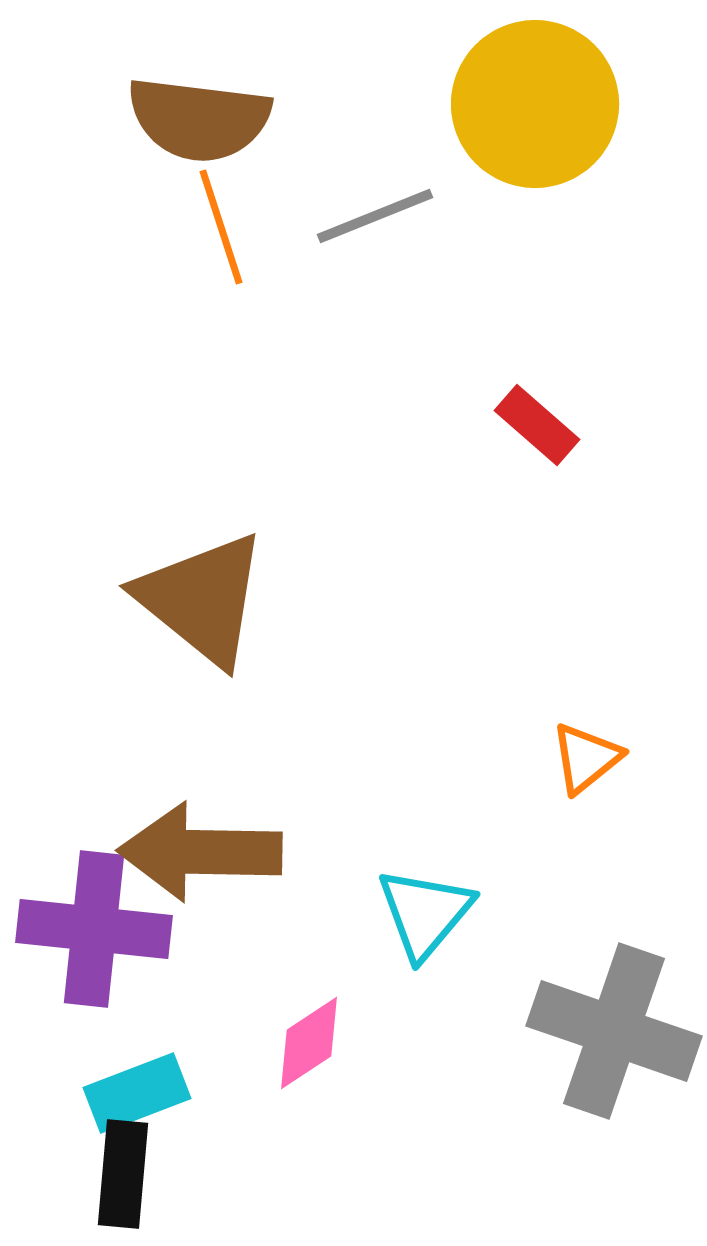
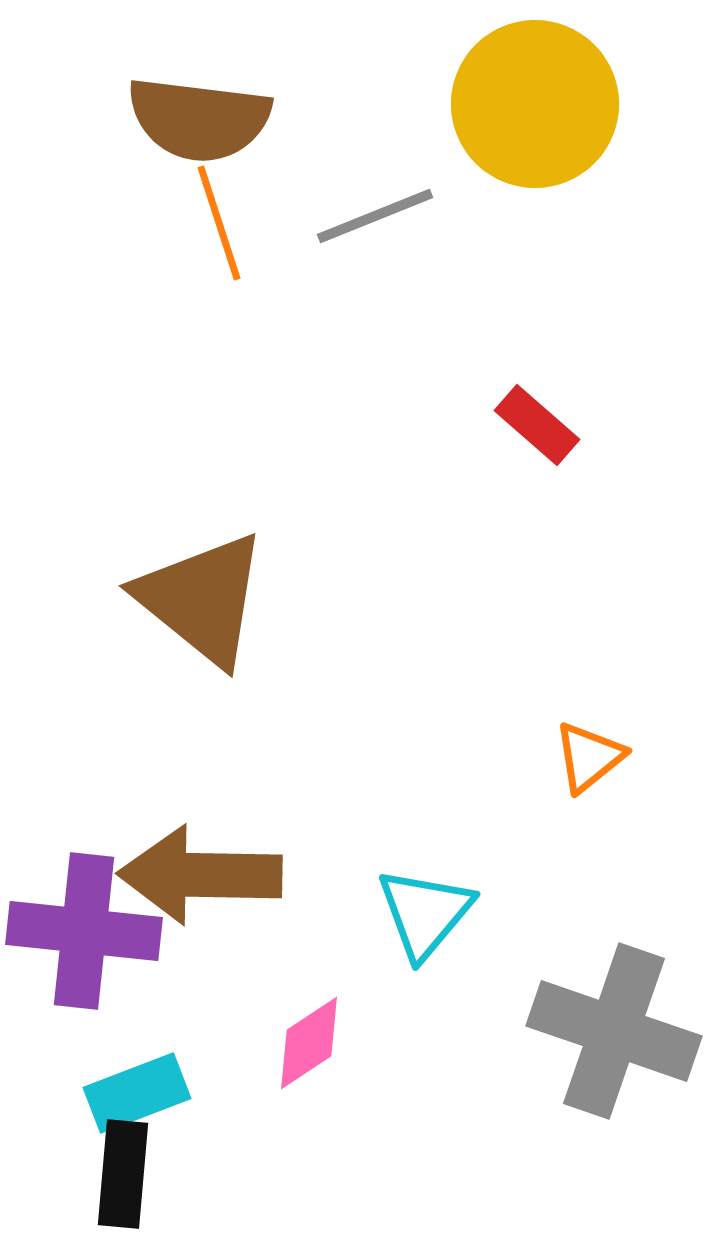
orange line: moved 2 px left, 4 px up
orange triangle: moved 3 px right, 1 px up
brown arrow: moved 23 px down
purple cross: moved 10 px left, 2 px down
